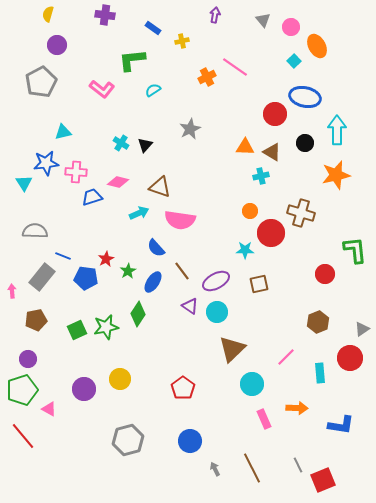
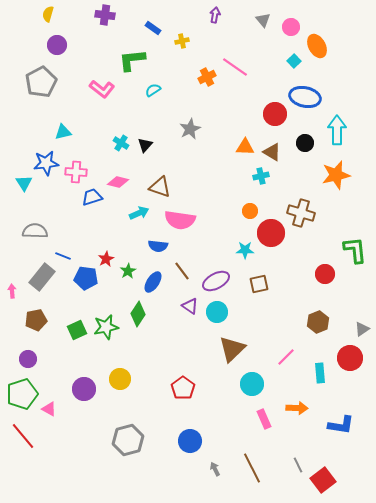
blue semicircle at (156, 248): moved 2 px right, 2 px up; rotated 42 degrees counterclockwise
green pentagon at (22, 390): moved 4 px down
red square at (323, 480): rotated 15 degrees counterclockwise
